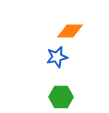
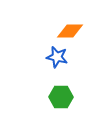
blue star: rotated 25 degrees clockwise
